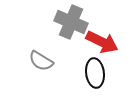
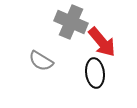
red arrow: rotated 24 degrees clockwise
